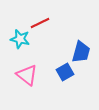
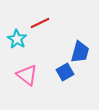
cyan star: moved 3 px left; rotated 18 degrees clockwise
blue trapezoid: moved 1 px left
